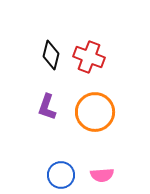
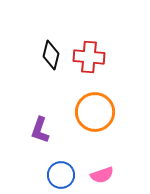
red cross: rotated 16 degrees counterclockwise
purple L-shape: moved 7 px left, 23 px down
pink semicircle: rotated 15 degrees counterclockwise
